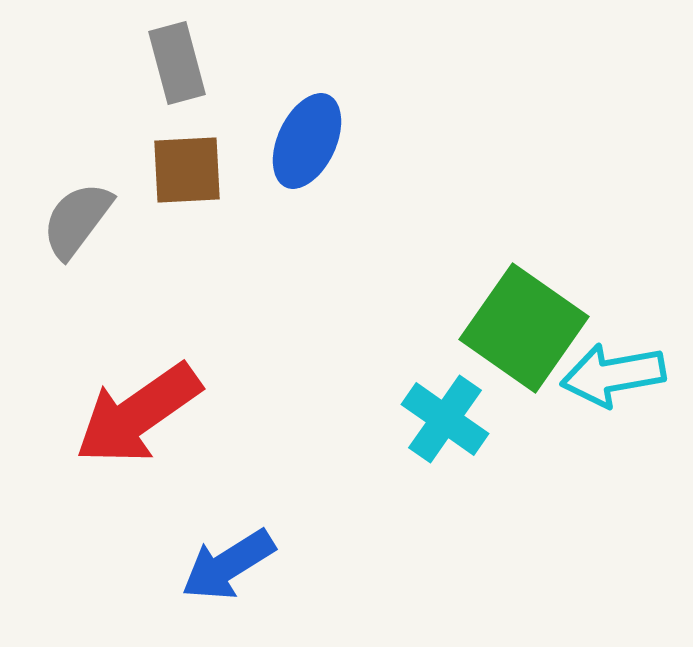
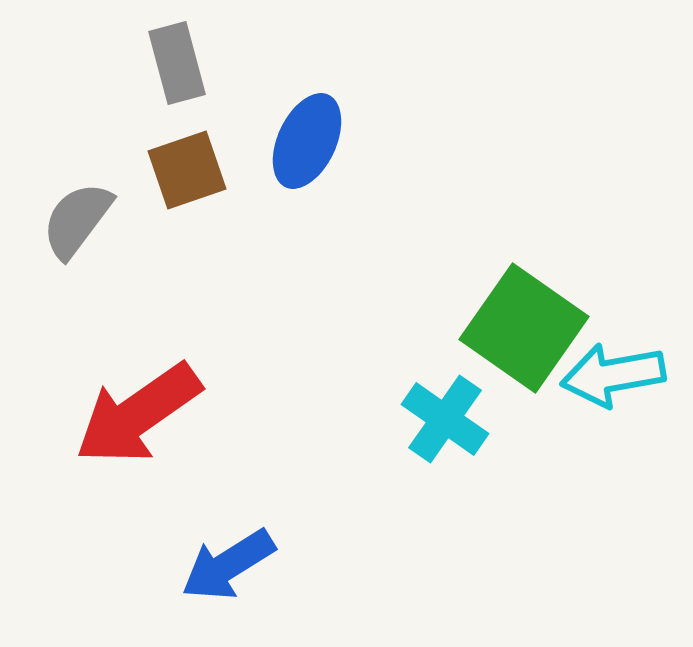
brown square: rotated 16 degrees counterclockwise
